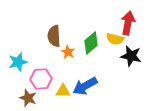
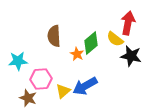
yellow semicircle: rotated 24 degrees clockwise
orange star: moved 9 px right, 2 px down
cyan star: moved 1 px up; rotated 12 degrees clockwise
yellow triangle: rotated 42 degrees counterclockwise
